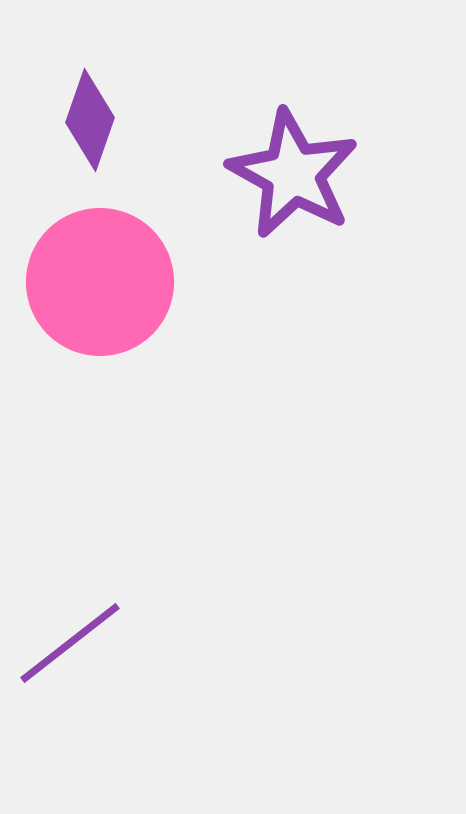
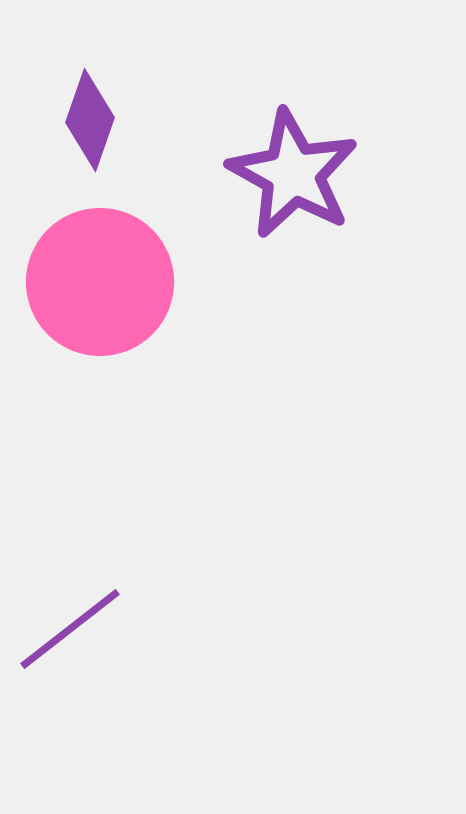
purple line: moved 14 px up
